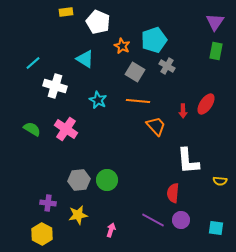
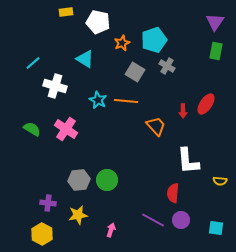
white pentagon: rotated 10 degrees counterclockwise
orange star: moved 3 px up; rotated 21 degrees clockwise
orange line: moved 12 px left
